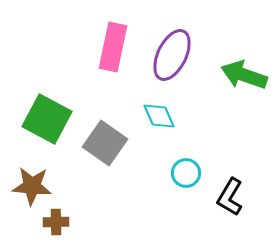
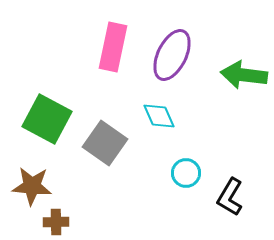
green arrow: rotated 12 degrees counterclockwise
